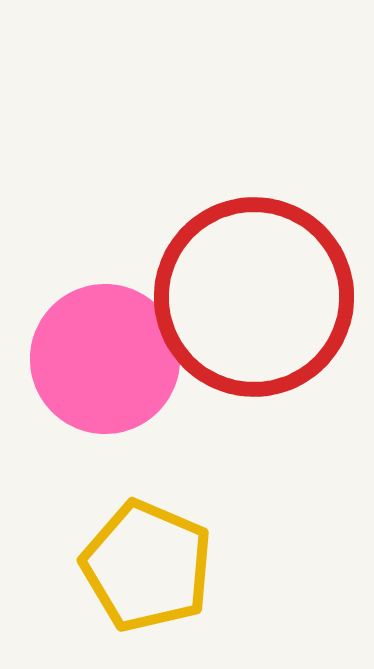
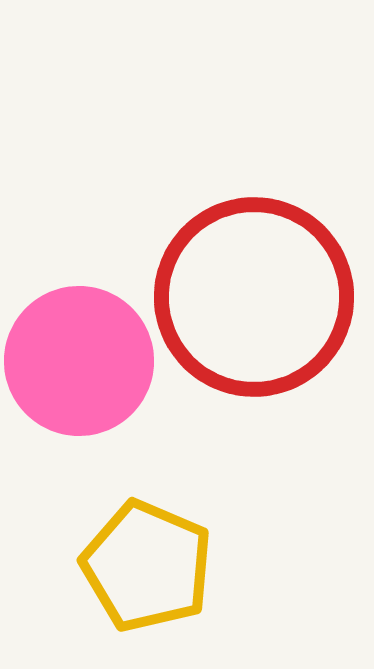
pink circle: moved 26 px left, 2 px down
